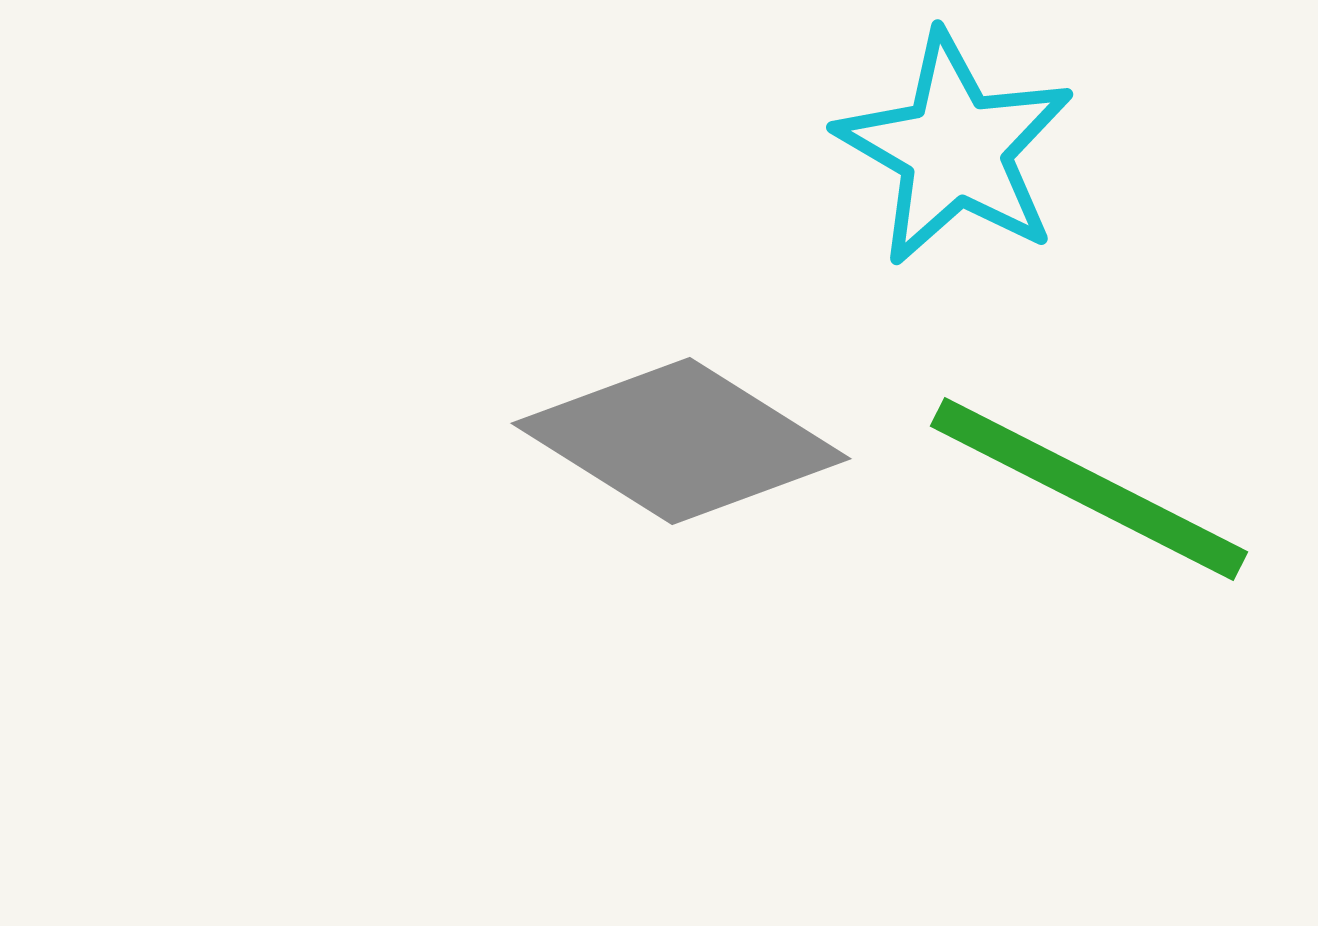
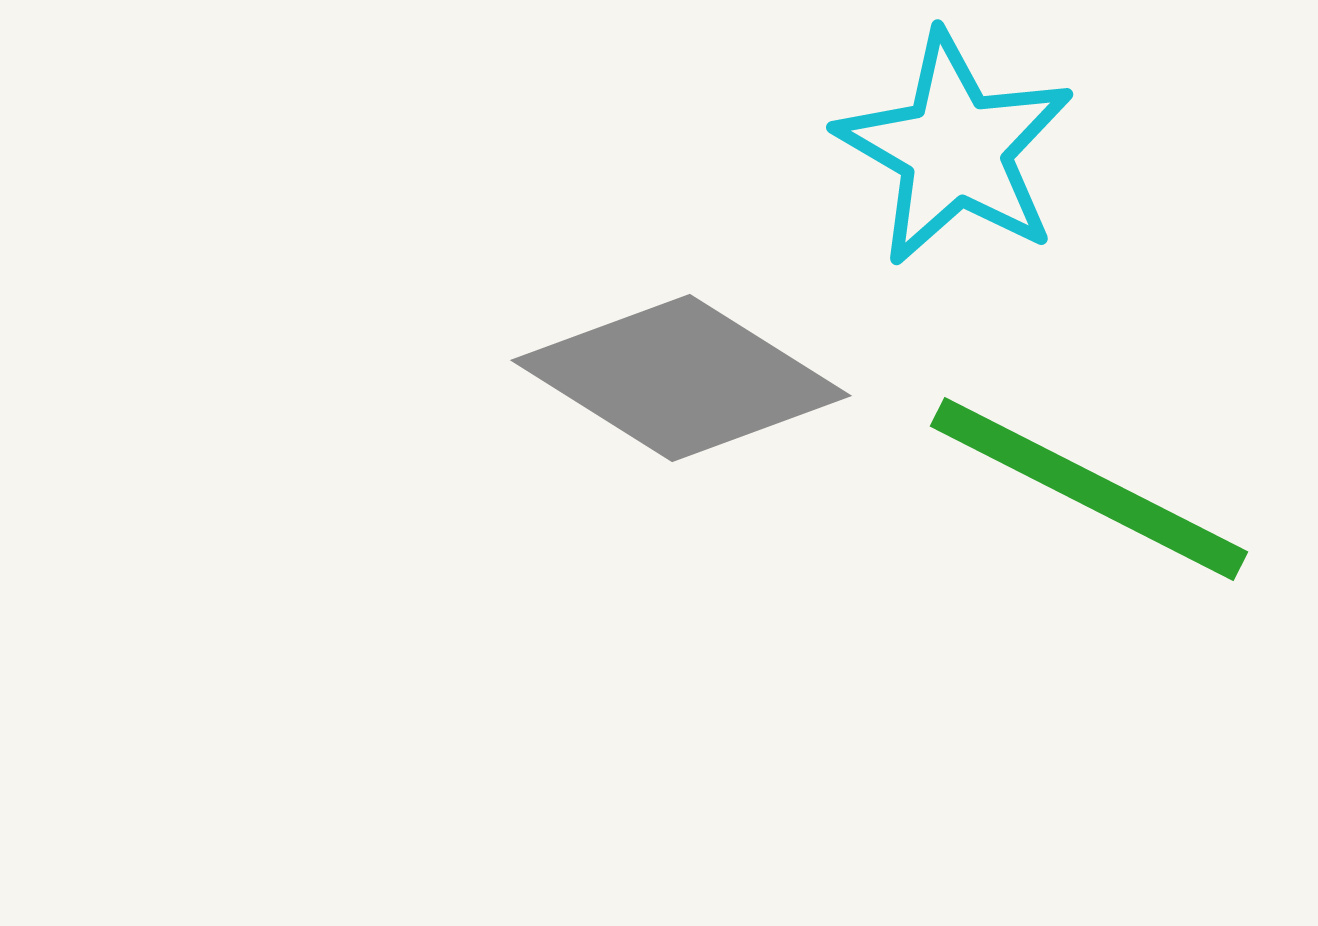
gray diamond: moved 63 px up
